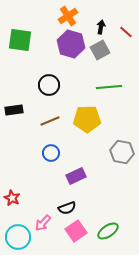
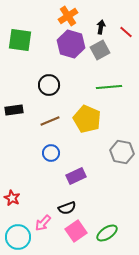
yellow pentagon: rotated 24 degrees clockwise
green ellipse: moved 1 px left, 2 px down
